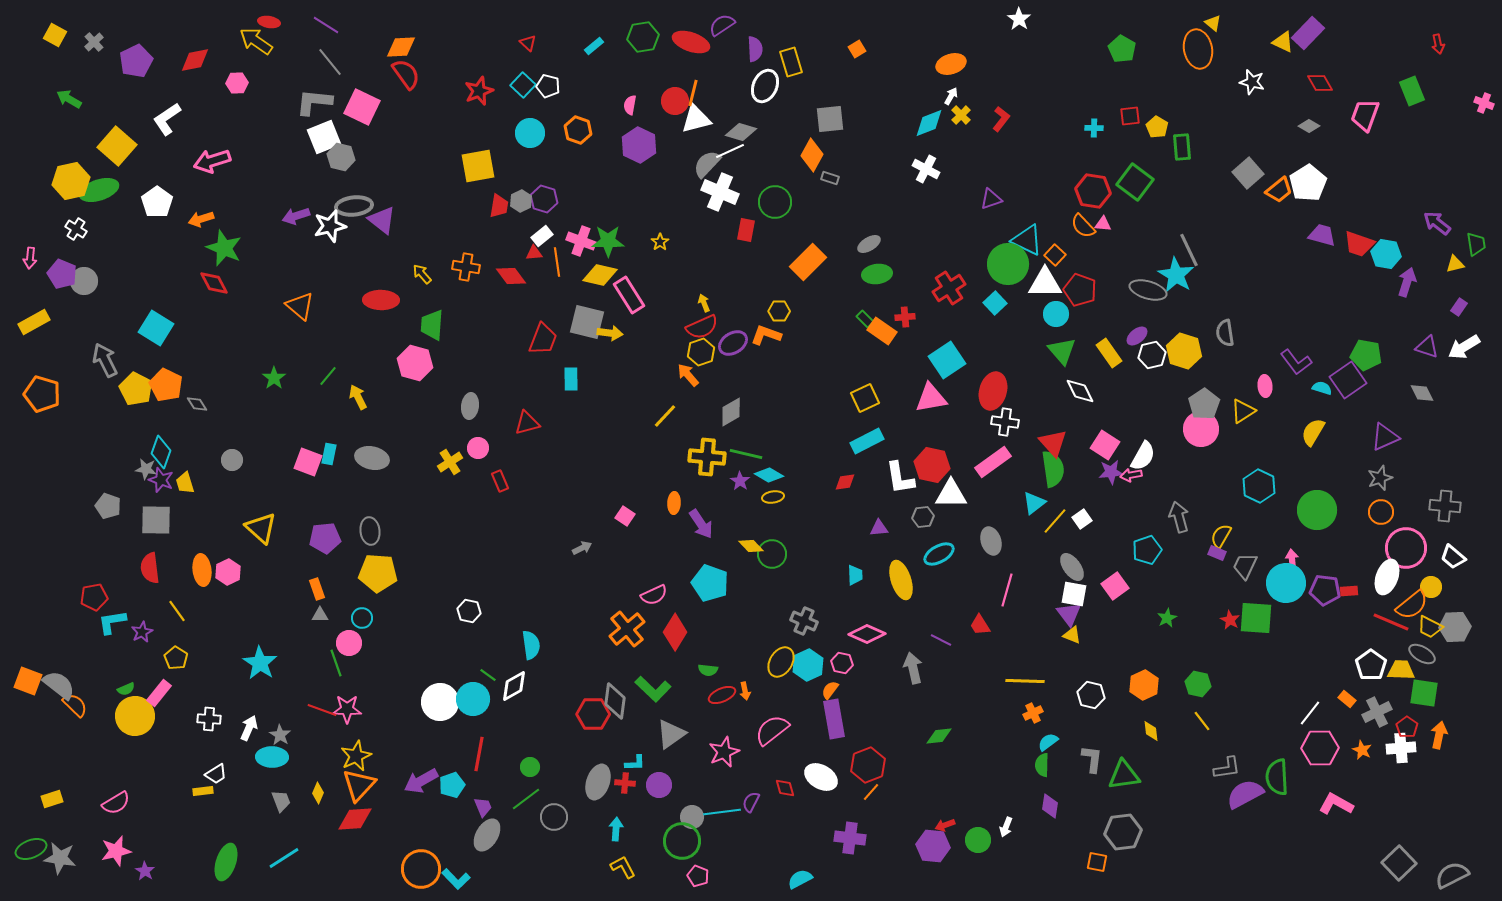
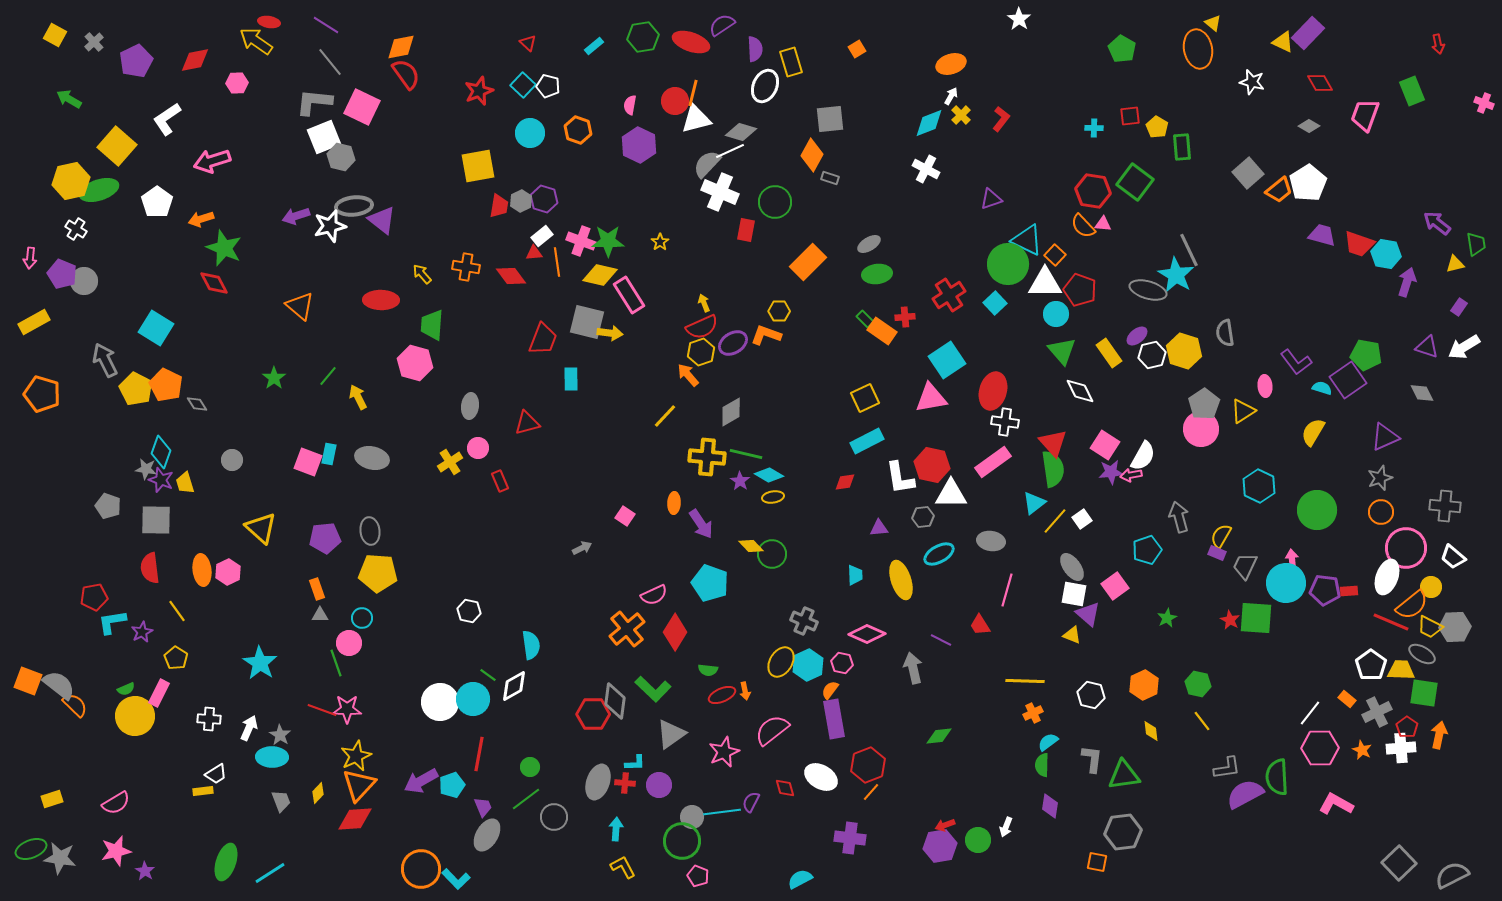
orange diamond at (401, 47): rotated 8 degrees counterclockwise
red cross at (949, 288): moved 7 px down
gray ellipse at (991, 541): rotated 64 degrees counterclockwise
purple triangle at (1069, 614): moved 19 px right; rotated 12 degrees counterclockwise
pink rectangle at (159, 693): rotated 12 degrees counterclockwise
yellow diamond at (318, 793): rotated 20 degrees clockwise
purple hexagon at (933, 846): moved 7 px right; rotated 16 degrees counterclockwise
cyan line at (284, 858): moved 14 px left, 15 px down
